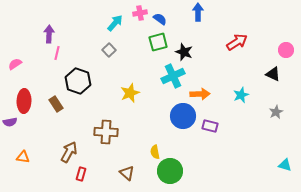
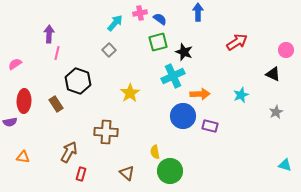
yellow star: rotated 12 degrees counterclockwise
